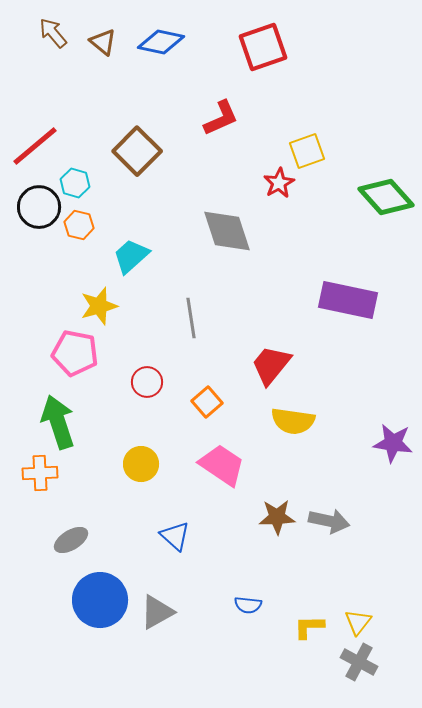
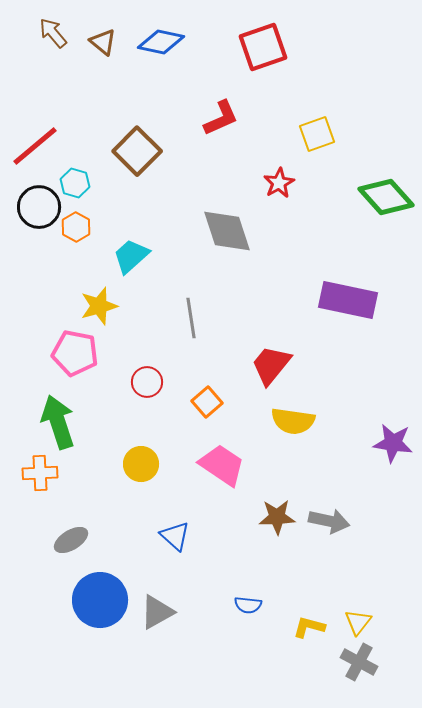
yellow square: moved 10 px right, 17 px up
orange hexagon: moved 3 px left, 2 px down; rotated 16 degrees clockwise
yellow L-shape: rotated 16 degrees clockwise
